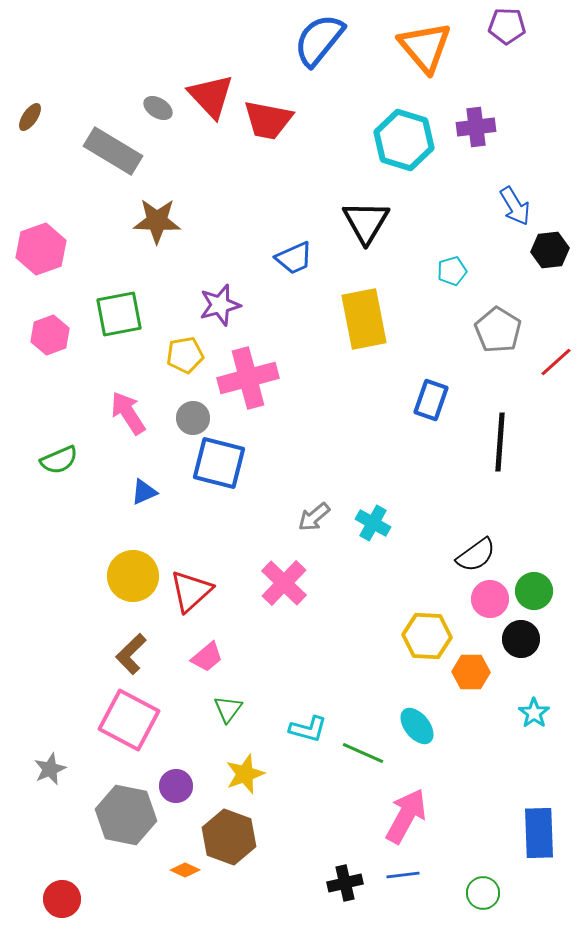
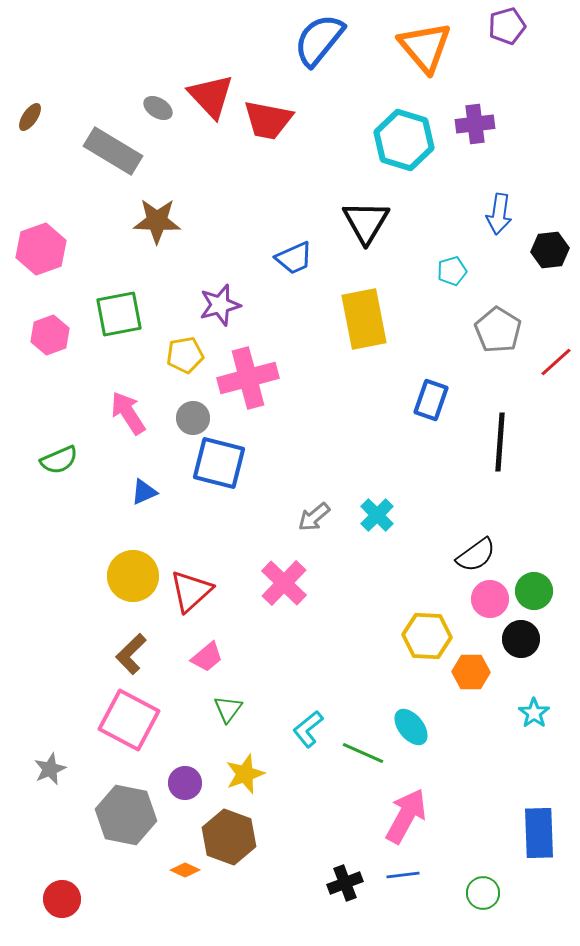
purple pentagon at (507, 26): rotated 18 degrees counterclockwise
purple cross at (476, 127): moved 1 px left, 3 px up
blue arrow at (515, 206): moved 16 px left, 8 px down; rotated 39 degrees clockwise
cyan cross at (373, 523): moved 4 px right, 8 px up; rotated 16 degrees clockwise
cyan ellipse at (417, 726): moved 6 px left, 1 px down
cyan L-shape at (308, 729): rotated 126 degrees clockwise
purple circle at (176, 786): moved 9 px right, 3 px up
black cross at (345, 883): rotated 8 degrees counterclockwise
